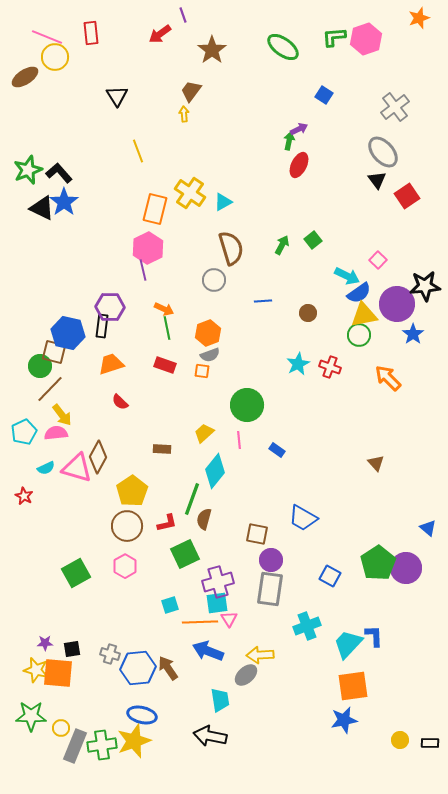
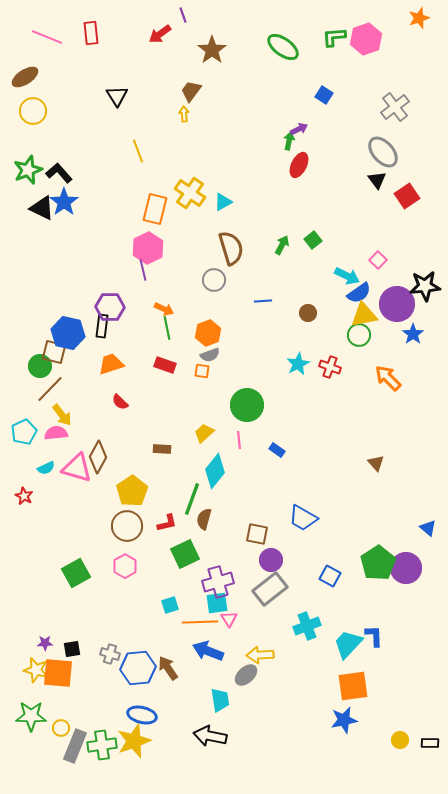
yellow circle at (55, 57): moved 22 px left, 54 px down
gray rectangle at (270, 589): rotated 44 degrees clockwise
